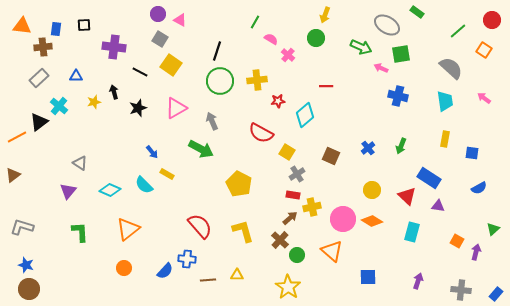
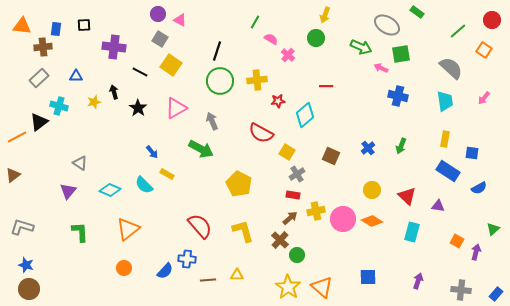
pink arrow at (484, 98): rotated 88 degrees counterclockwise
cyan cross at (59, 106): rotated 24 degrees counterclockwise
black star at (138, 108): rotated 18 degrees counterclockwise
blue rectangle at (429, 178): moved 19 px right, 7 px up
yellow cross at (312, 207): moved 4 px right, 4 px down
orange triangle at (332, 251): moved 10 px left, 36 px down
